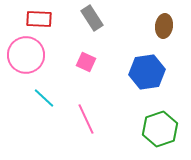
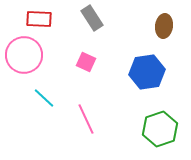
pink circle: moved 2 px left
